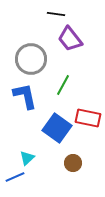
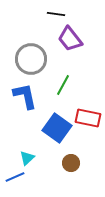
brown circle: moved 2 px left
